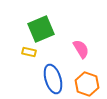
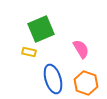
orange hexagon: moved 1 px left, 1 px up
